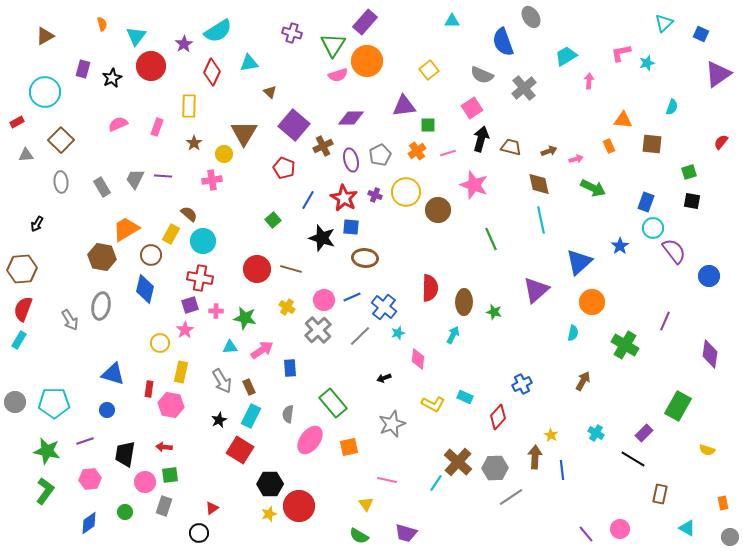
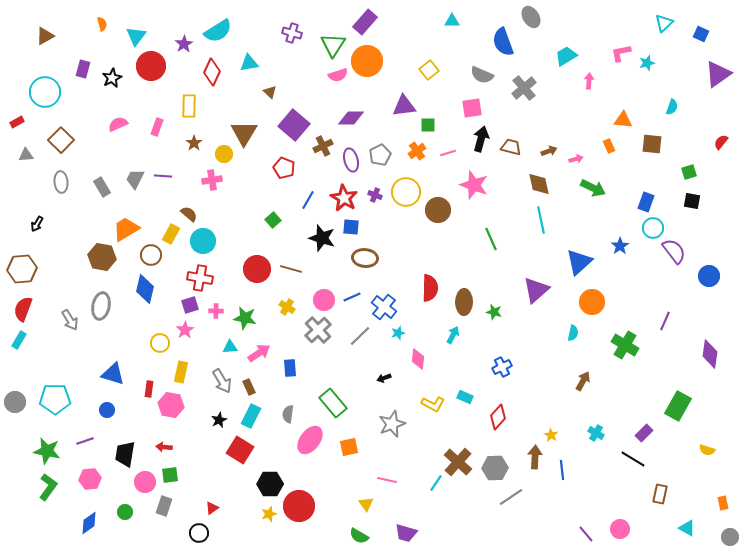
pink square at (472, 108): rotated 25 degrees clockwise
pink arrow at (262, 350): moved 3 px left, 3 px down
blue cross at (522, 384): moved 20 px left, 17 px up
cyan pentagon at (54, 403): moved 1 px right, 4 px up
green L-shape at (45, 491): moved 3 px right, 4 px up
